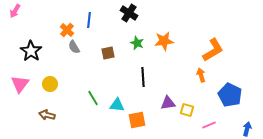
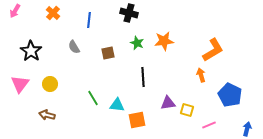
black cross: rotated 18 degrees counterclockwise
orange cross: moved 14 px left, 17 px up
